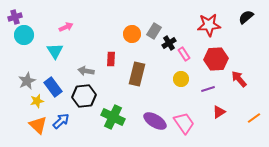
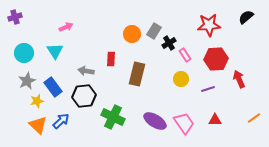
cyan circle: moved 18 px down
pink rectangle: moved 1 px right, 1 px down
red arrow: rotated 18 degrees clockwise
red triangle: moved 4 px left, 8 px down; rotated 32 degrees clockwise
